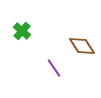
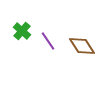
purple line: moved 6 px left, 27 px up
